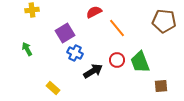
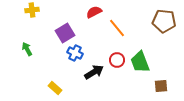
black arrow: moved 1 px right, 1 px down
yellow rectangle: moved 2 px right
